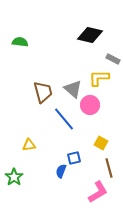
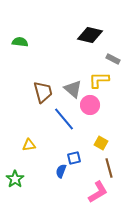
yellow L-shape: moved 2 px down
green star: moved 1 px right, 2 px down
